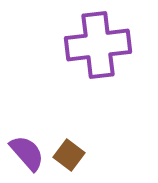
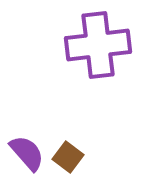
brown square: moved 1 px left, 2 px down
